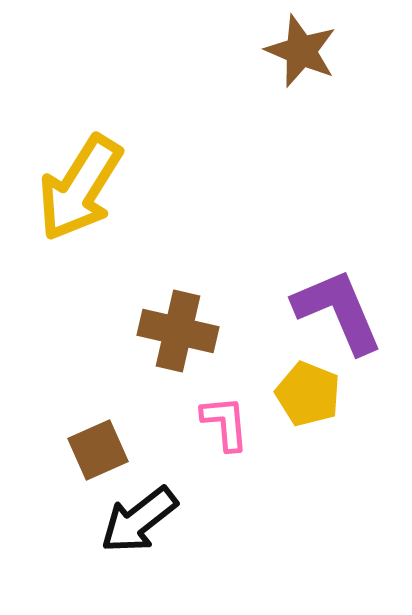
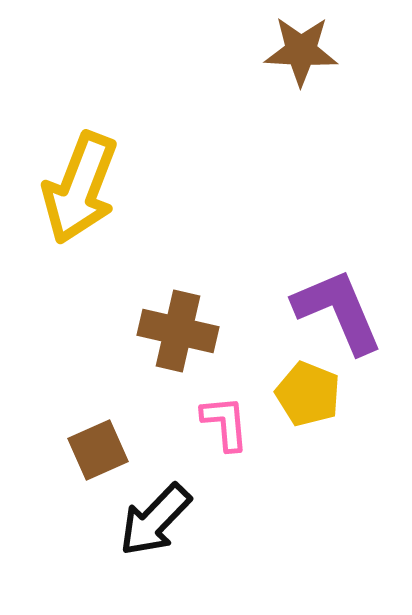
brown star: rotated 20 degrees counterclockwise
yellow arrow: rotated 11 degrees counterclockwise
black arrow: moved 16 px right; rotated 8 degrees counterclockwise
